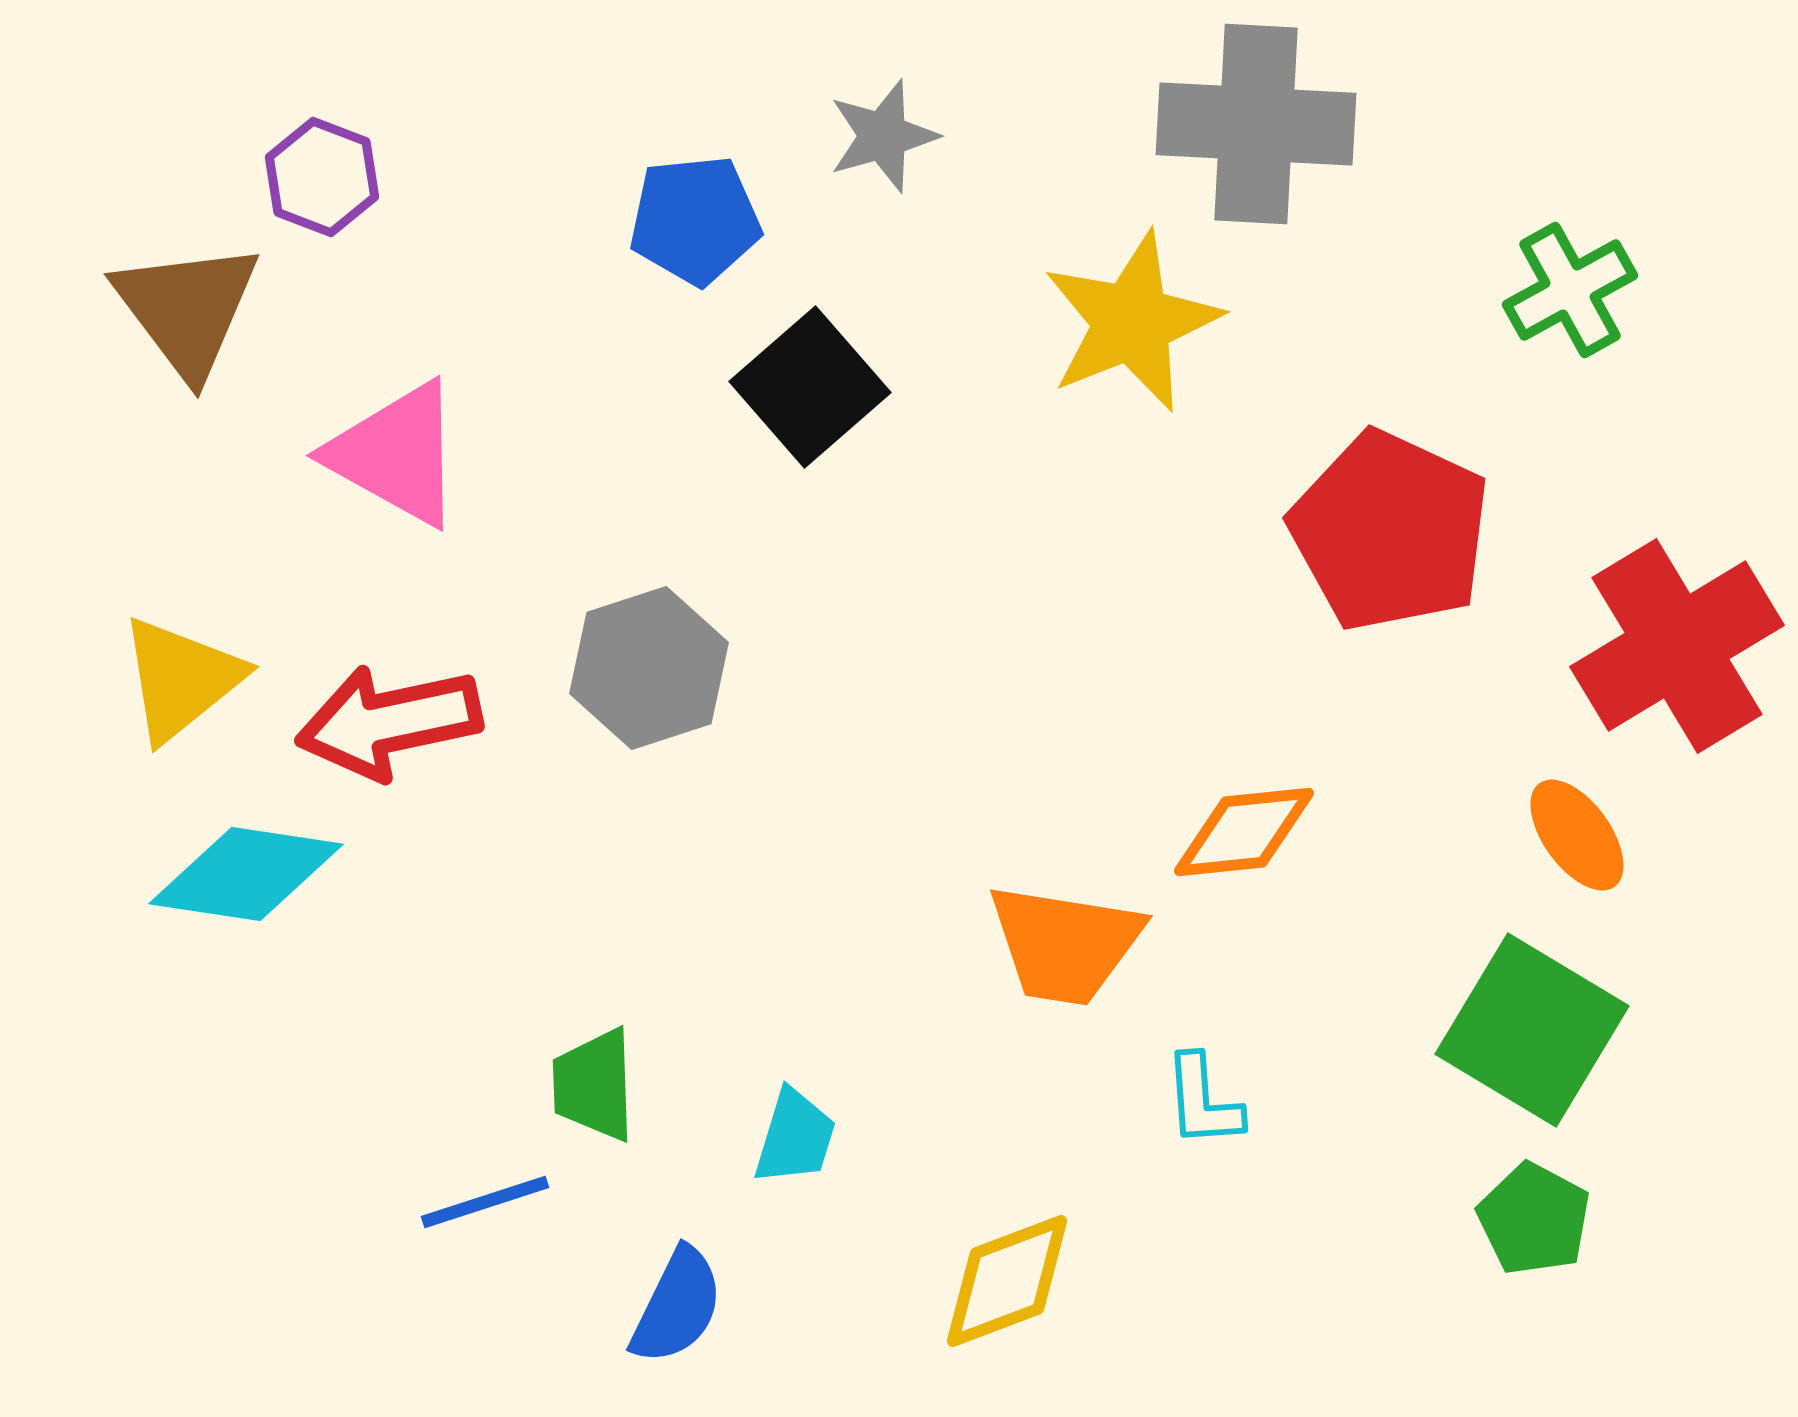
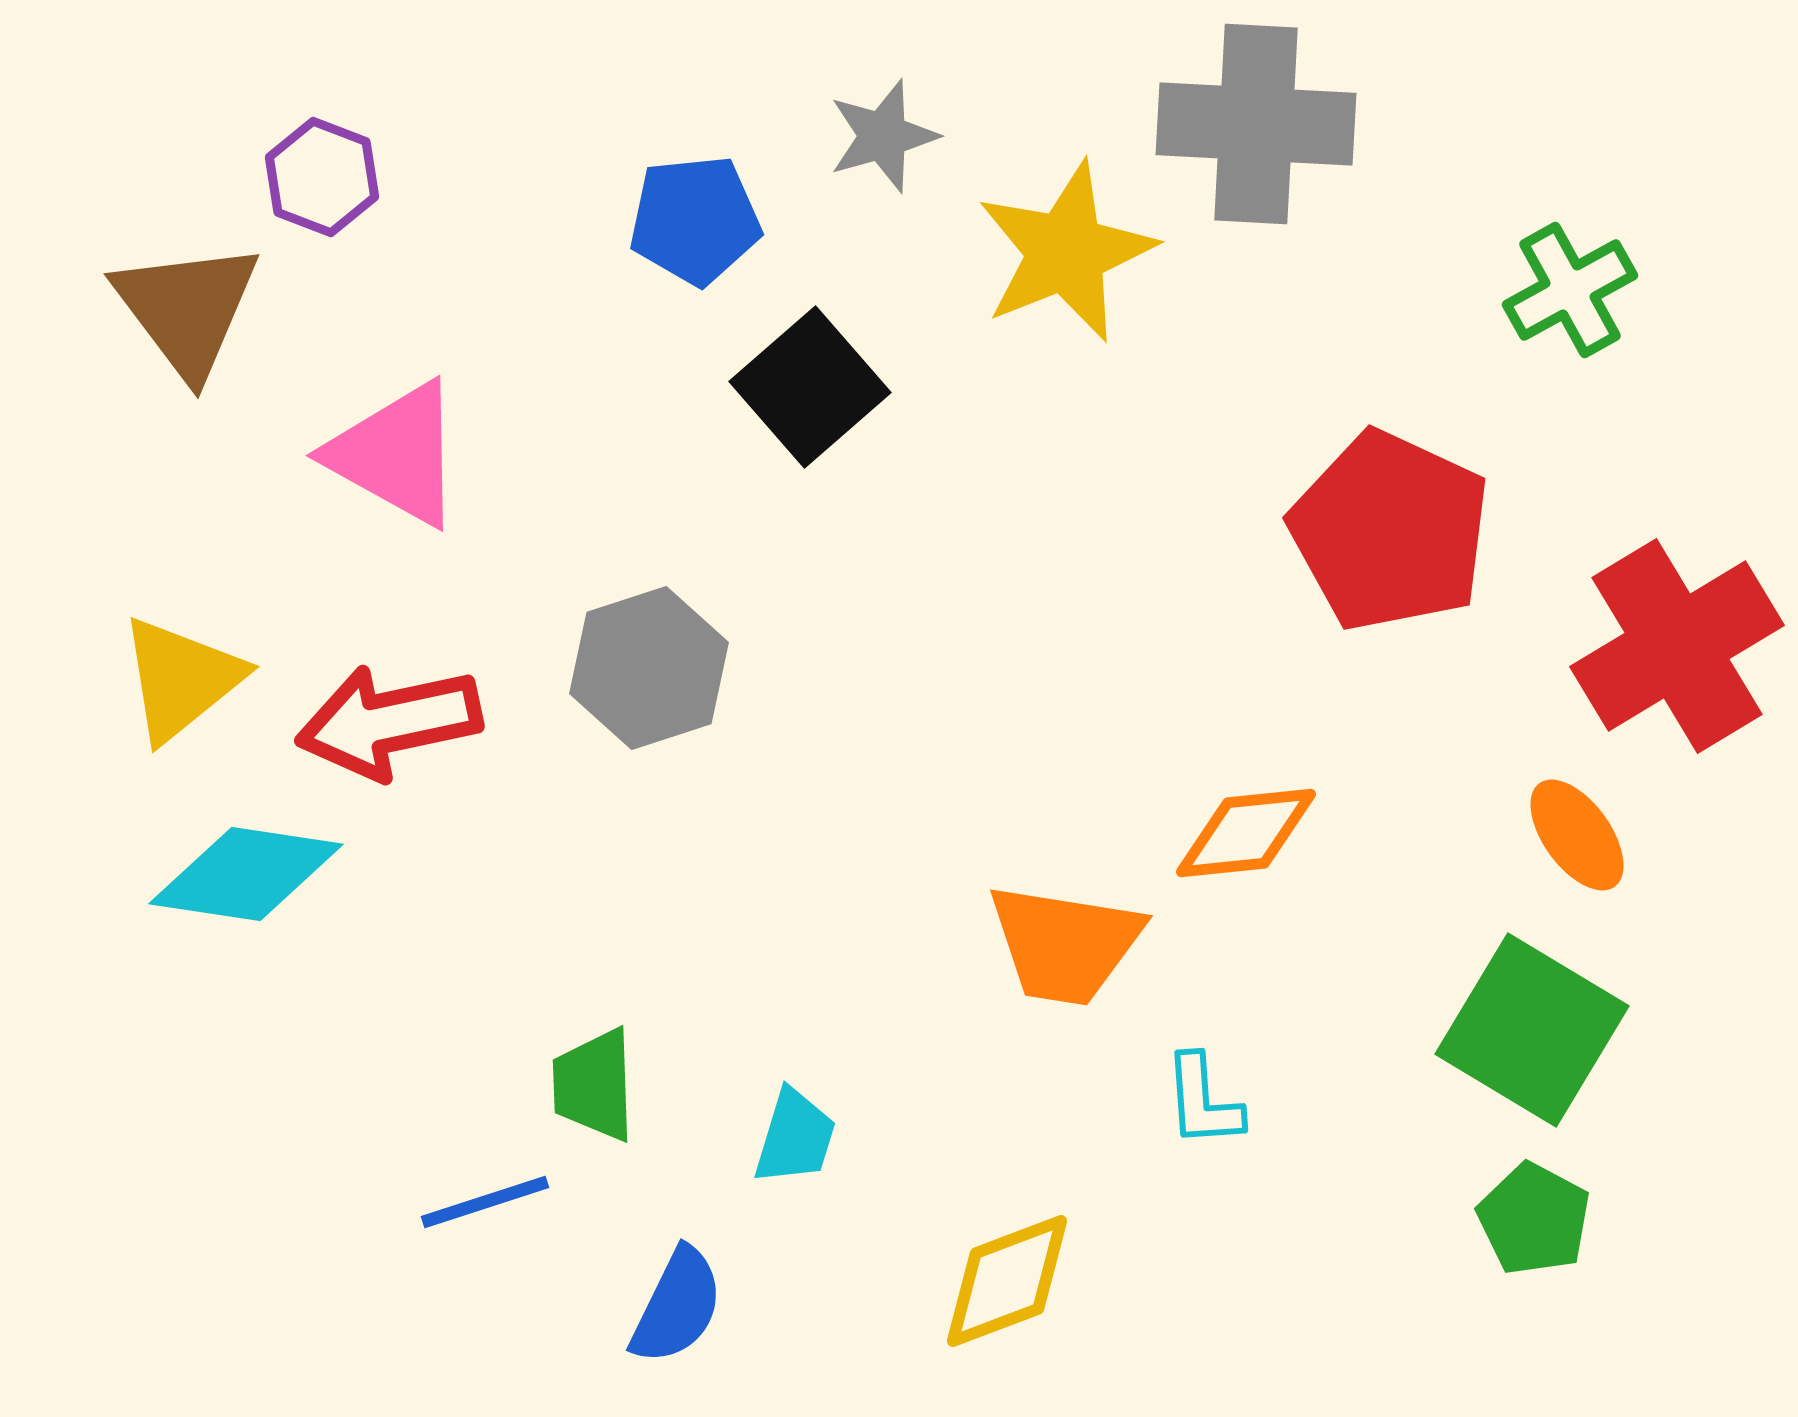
yellow star: moved 66 px left, 70 px up
orange diamond: moved 2 px right, 1 px down
